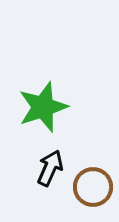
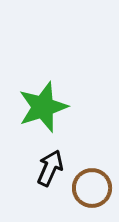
brown circle: moved 1 px left, 1 px down
